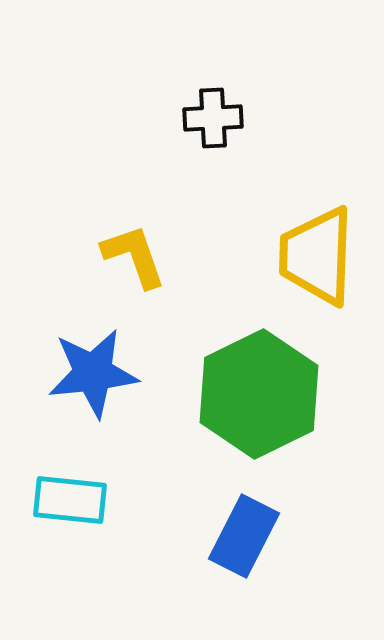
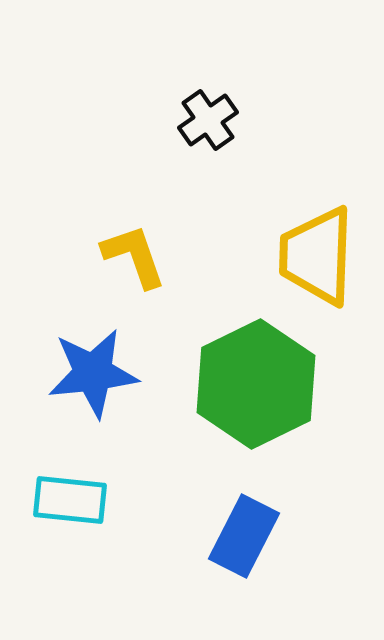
black cross: moved 5 px left, 2 px down; rotated 32 degrees counterclockwise
green hexagon: moved 3 px left, 10 px up
